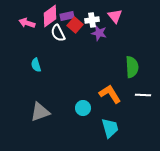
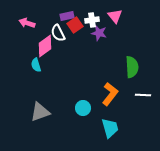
pink diamond: moved 5 px left, 30 px down
red square: rotated 14 degrees clockwise
orange L-shape: rotated 70 degrees clockwise
